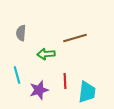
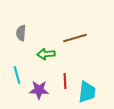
purple star: rotated 18 degrees clockwise
